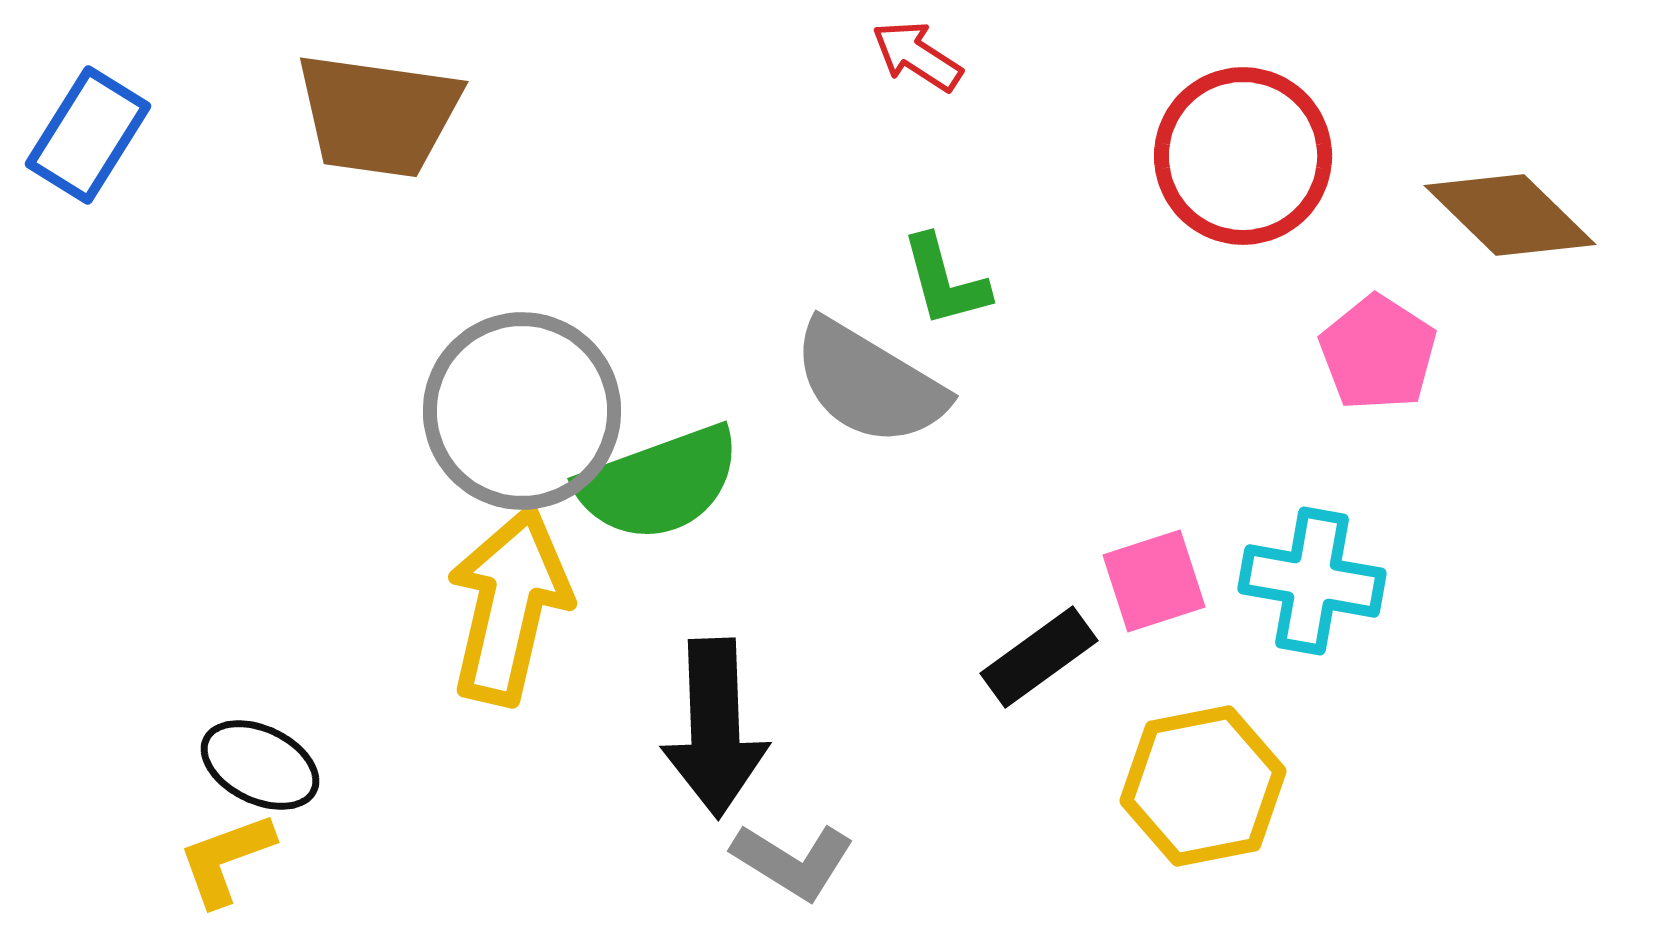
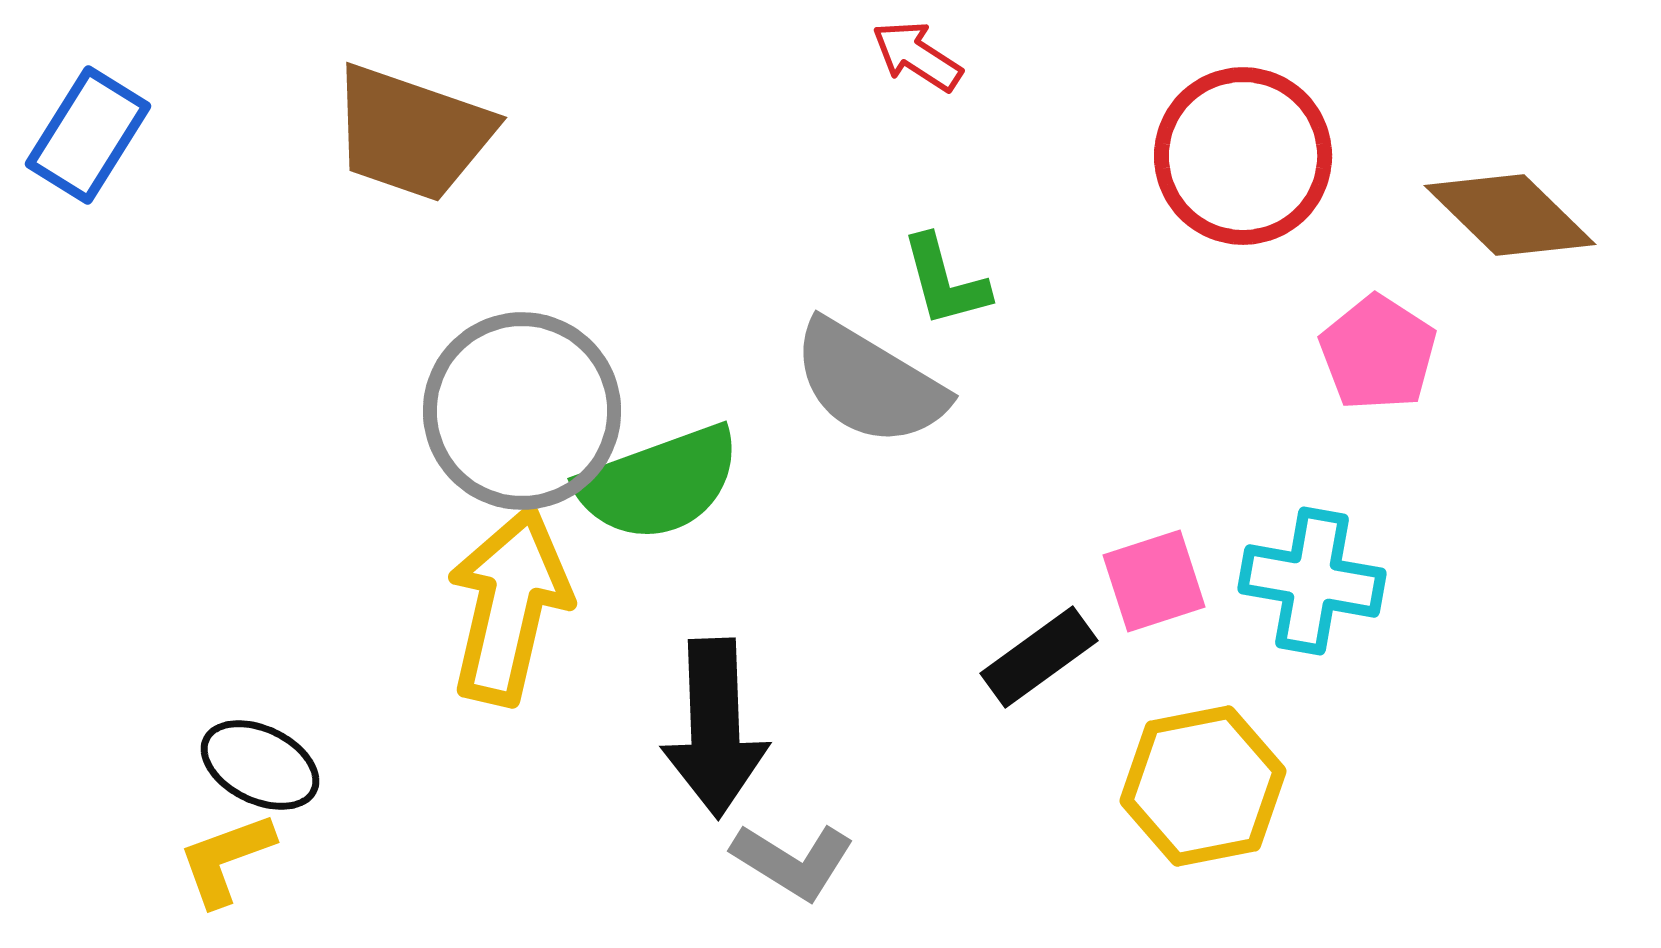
brown trapezoid: moved 34 px right, 18 px down; rotated 11 degrees clockwise
